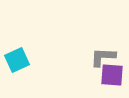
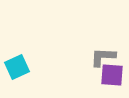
cyan square: moved 7 px down
